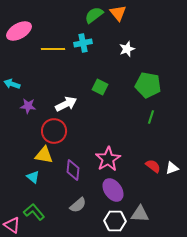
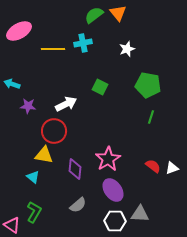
purple diamond: moved 2 px right, 1 px up
green L-shape: rotated 70 degrees clockwise
